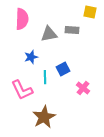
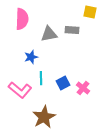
blue square: moved 14 px down
cyan line: moved 4 px left, 1 px down
pink L-shape: moved 2 px left; rotated 25 degrees counterclockwise
